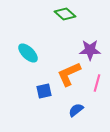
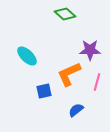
cyan ellipse: moved 1 px left, 3 px down
pink line: moved 1 px up
